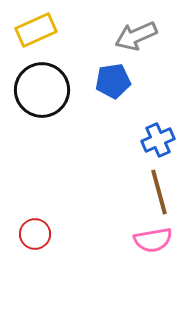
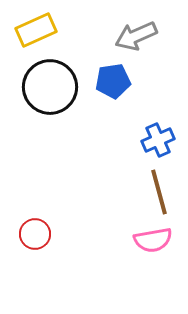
black circle: moved 8 px right, 3 px up
